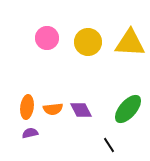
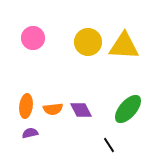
pink circle: moved 14 px left
yellow triangle: moved 6 px left, 3 px down
orange ellipse: moved 1 px left, 1 px up
